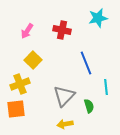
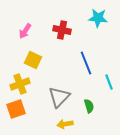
cyan star: rotated 18 degrees clockwise
pink arrow: moved 2 px left
yellow square: rotated 18 degrees counterclockwise
cyan line: moved 3 px right, 5 px up; rotated 14 degrees counterclockwise
gray triangle: moved 5 px left, 1 px down
orange square: rotated 12 degrees counterclockwise
